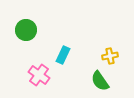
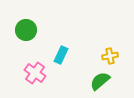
cyan rectangle: moved 2 px left
pink cross: moved 4 px left, 2 px up
green semicircle: rotated 85 degrees clockwise
